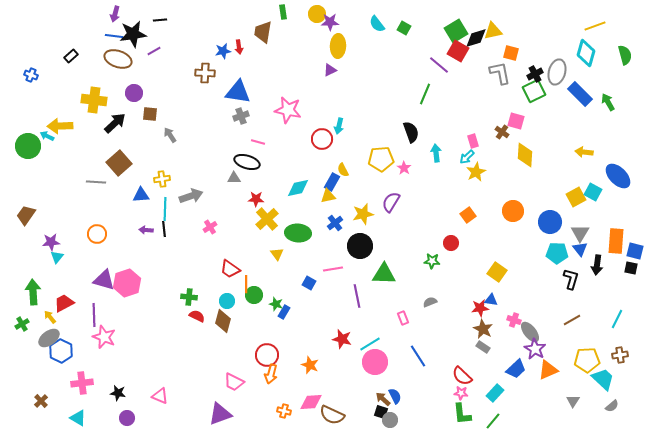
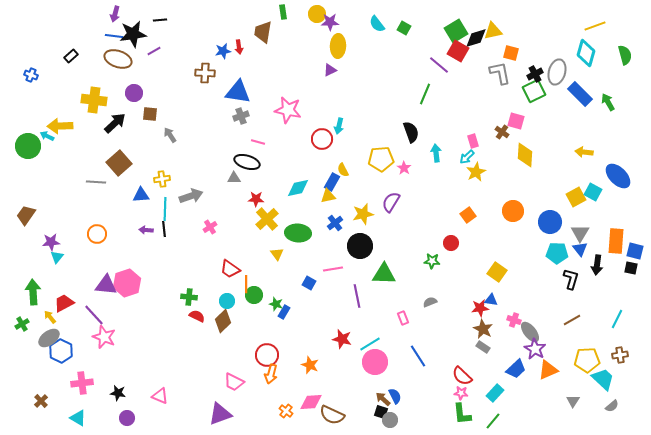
purple triangle at (104, 280): moved 2 px right, 5 px down; rotated 10 degrees counterclockwise
purple line at (94, 315): rotated 40 degrees counterclockwise
brown diamond at (223, 321): rotated 30 degrees clockwise
orange cross at (284, 411): moved 2 px right; rotated 24 degrees clockwise
